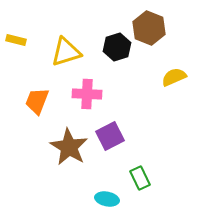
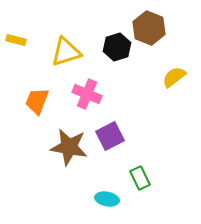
yellow semicircle: rotated 15 degrees counterclockwise
pink cross: rotated 20 degrees clockwise
brown star: rotated 21 degrees counterclockwise
